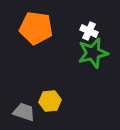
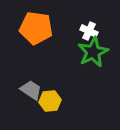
green star: moved 1 px up; rotated 12 degrees counterclockwise
gray trapezoid: moved 7 px right, 22 px up; rotated 15 degrees clockwise
